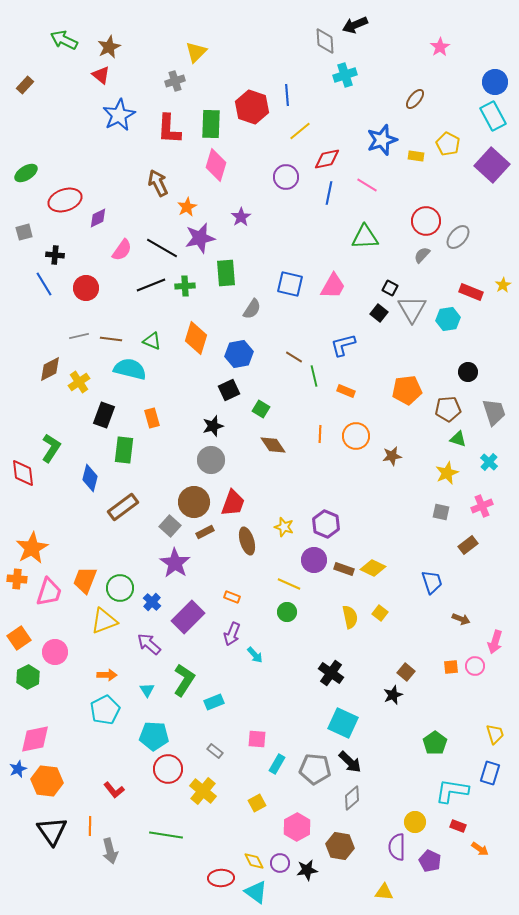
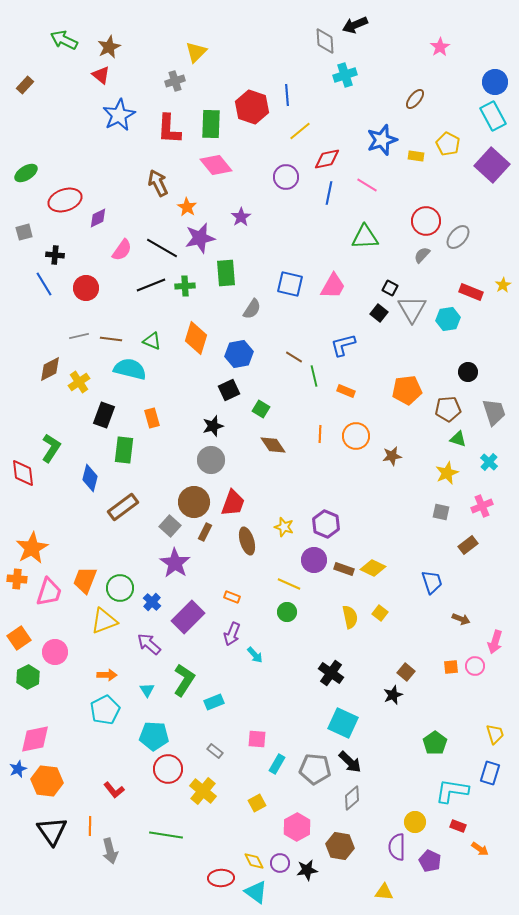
pink diamond at (216, 165): rotated 56 degrees counterclockwise
orange star at (187, 207): rotated 12 degrees counterclockwise
brown rectangle at (205, 532): rotated 36 degrees counterclockwise
